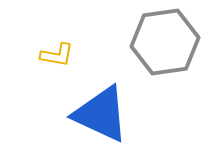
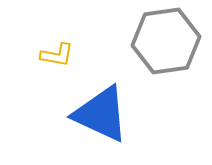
gray hexagon: moved 1 px right, 1 px up
